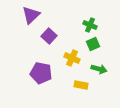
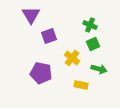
purple triangle: rotated 18 degrees counterclockwise
purple square: rotated 28 degrees clockwise
yellow cross: rotated 14 degrees clockwise
